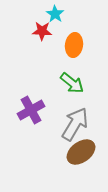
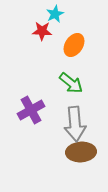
cyan star: rotated 12 degrees clockwise
orange ellipse: rotated 25 degrees clockwise
green arrow: moved 1 px left
gray arrow: rotated 144 degrees clockwise
brown ellipse: rotated 32 degrees clockwise
